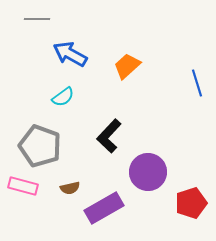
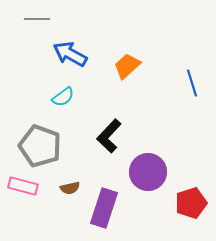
blue line: moved 5 px left
purple rectangle: rotated 42 degrees counterclockwise
